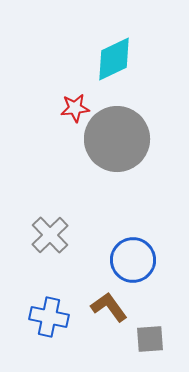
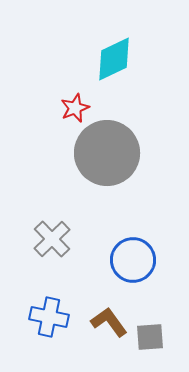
red star: rotated 16 degrees counterclockwise
gray circle: moved 10 px left, 14 px down
gray cross: moved 2 px right, 4 px down
brown L-shape: moved 15 px down
gray square: moved 2 px up
